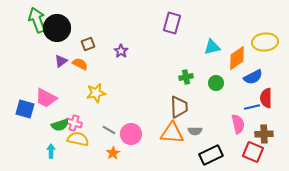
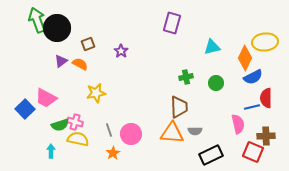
orange diamond: moved 8 px right; rotated 30 degrees counterclockwise
blue square: rotated 30 degrees clockwise
pink cross: moved 1 px right, 1 px up
gray line: rotated 40 degrees clockwise
brown cross: moved 2 px right, 2 px down
